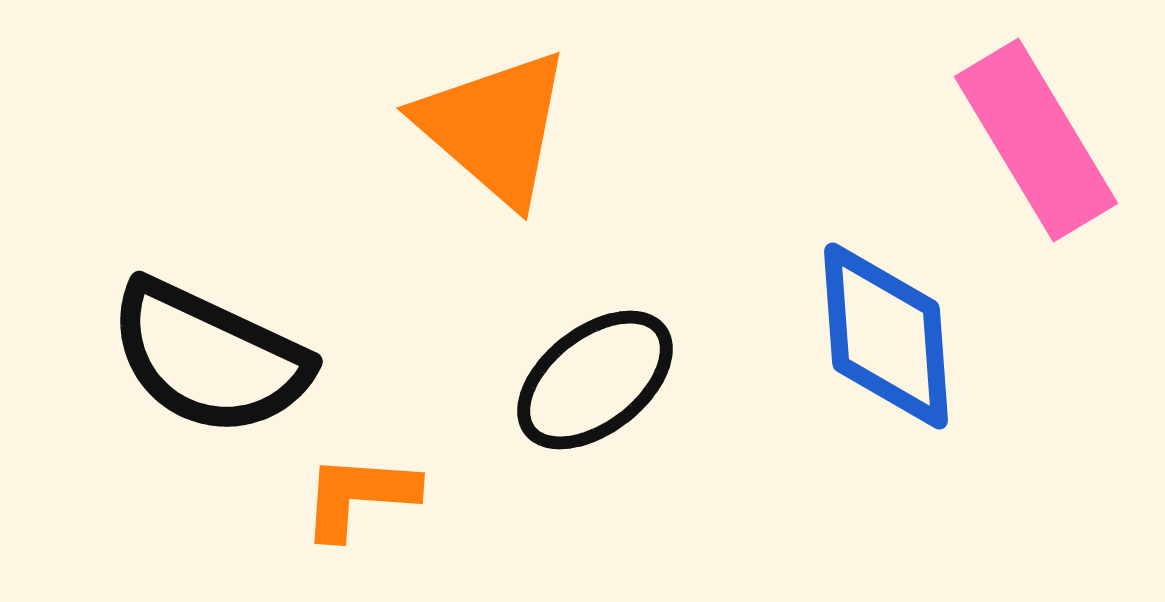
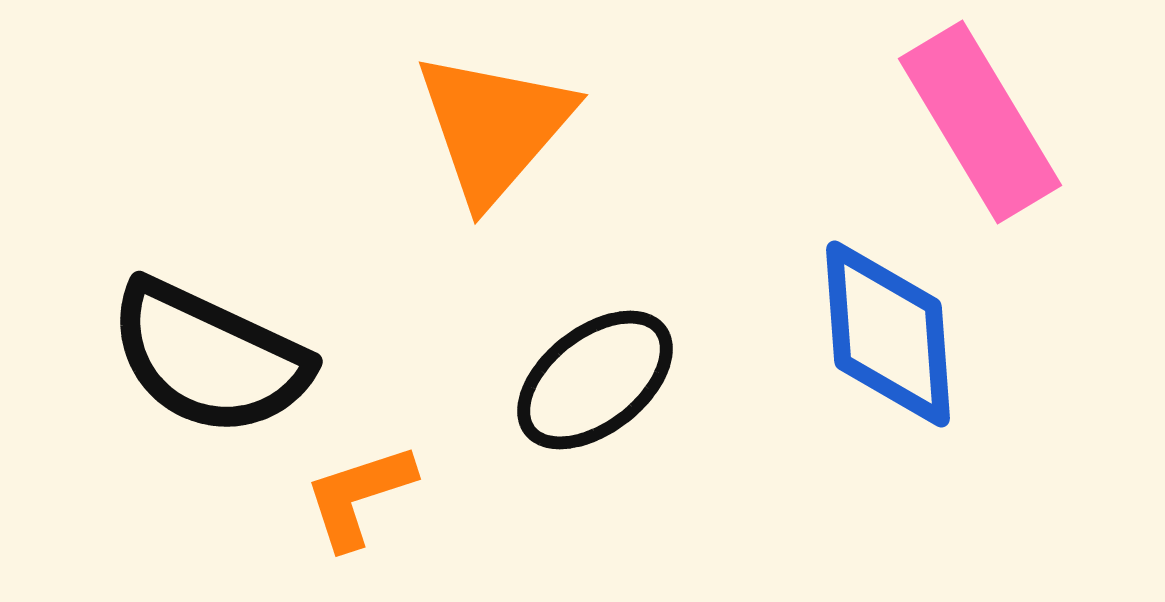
orange triangle: rotated 30 degrees clockwise
pink rectangle: moved 56 px left, 18 px up
blue diamond: moved 2 px right, 2 px up
orange L-shape: rotated 22 degrees counterclockwise
